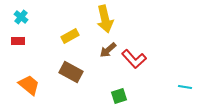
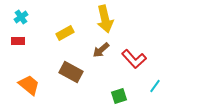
cyan cross: rotated 16 degrees clockwise
yellow rectangle: moved 5 px left, 3 px up
brown arrow: moved 7 px left
cyan line: moved 30 px left, 1 px up; rotated 64 degrees counterclockwise
